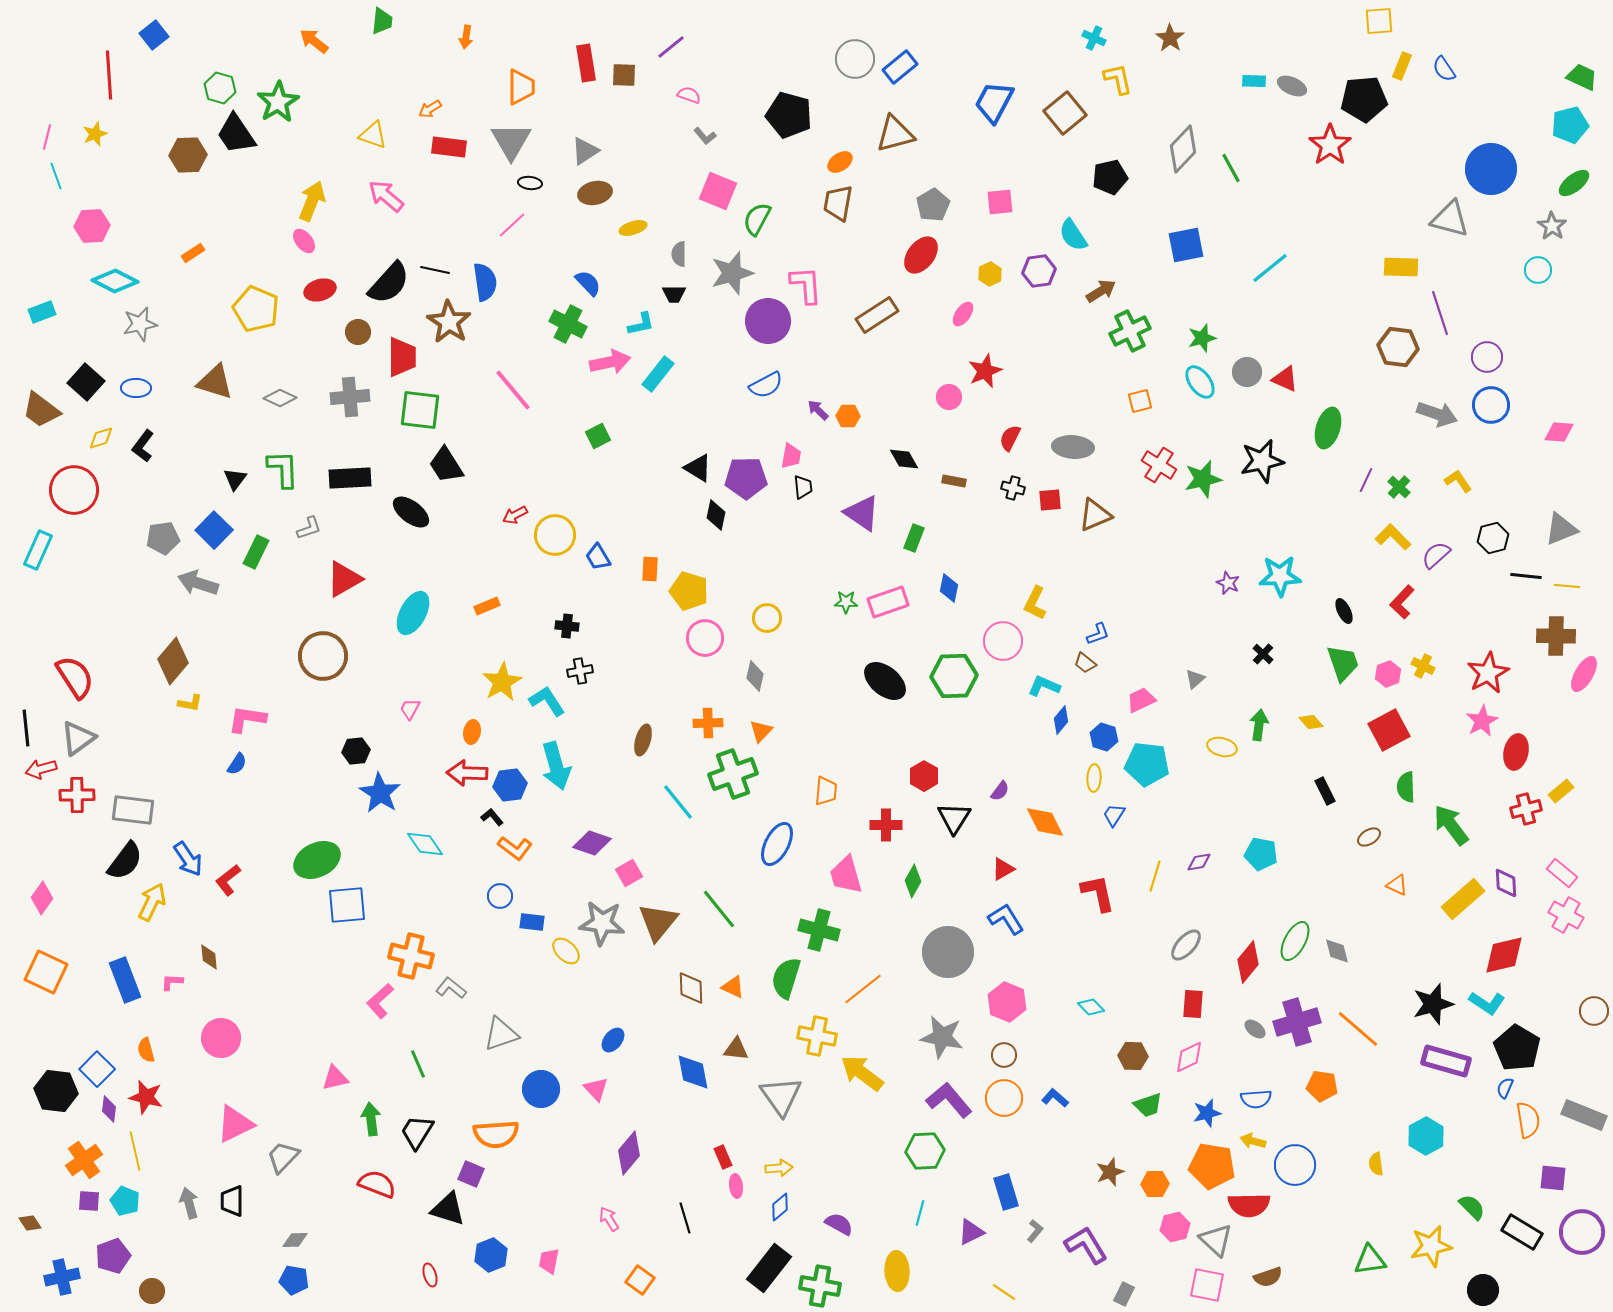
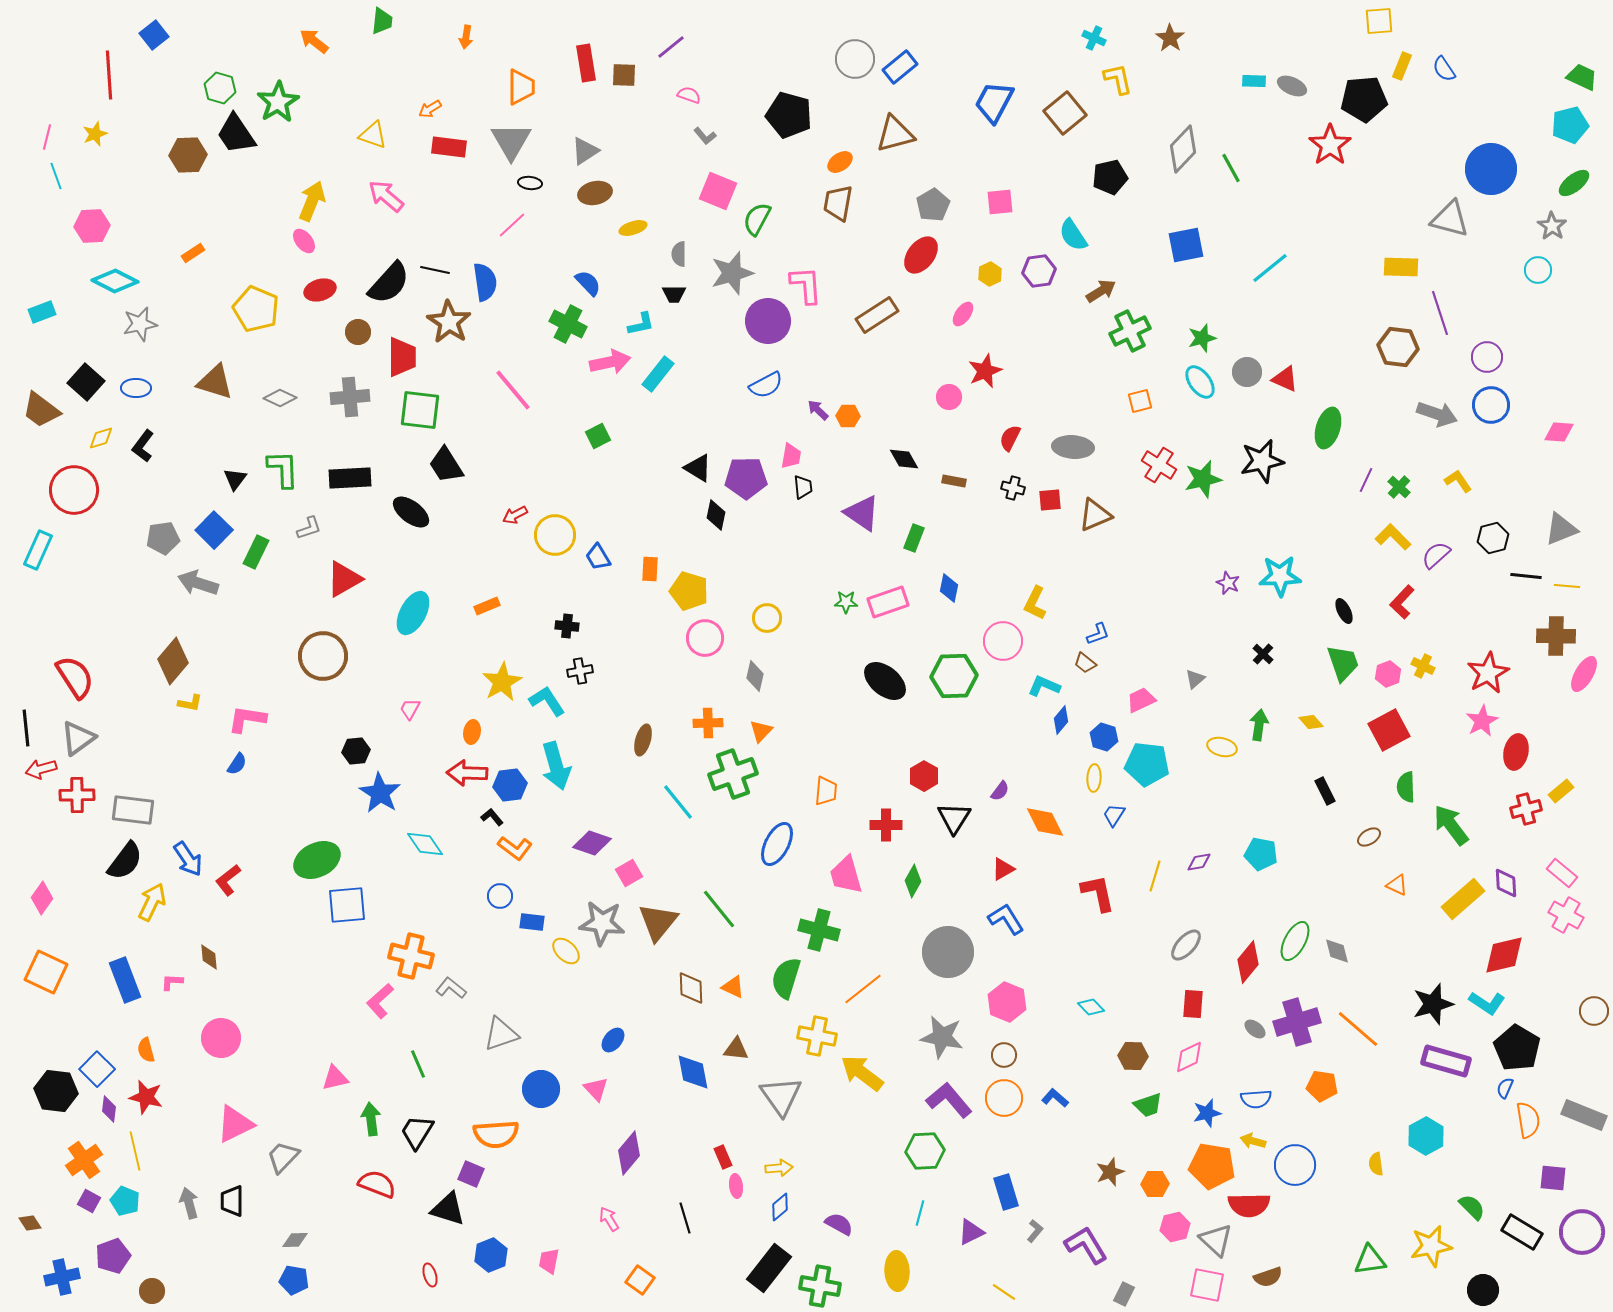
purple square at (89, 1201): rotated 25 degrees clockwise
